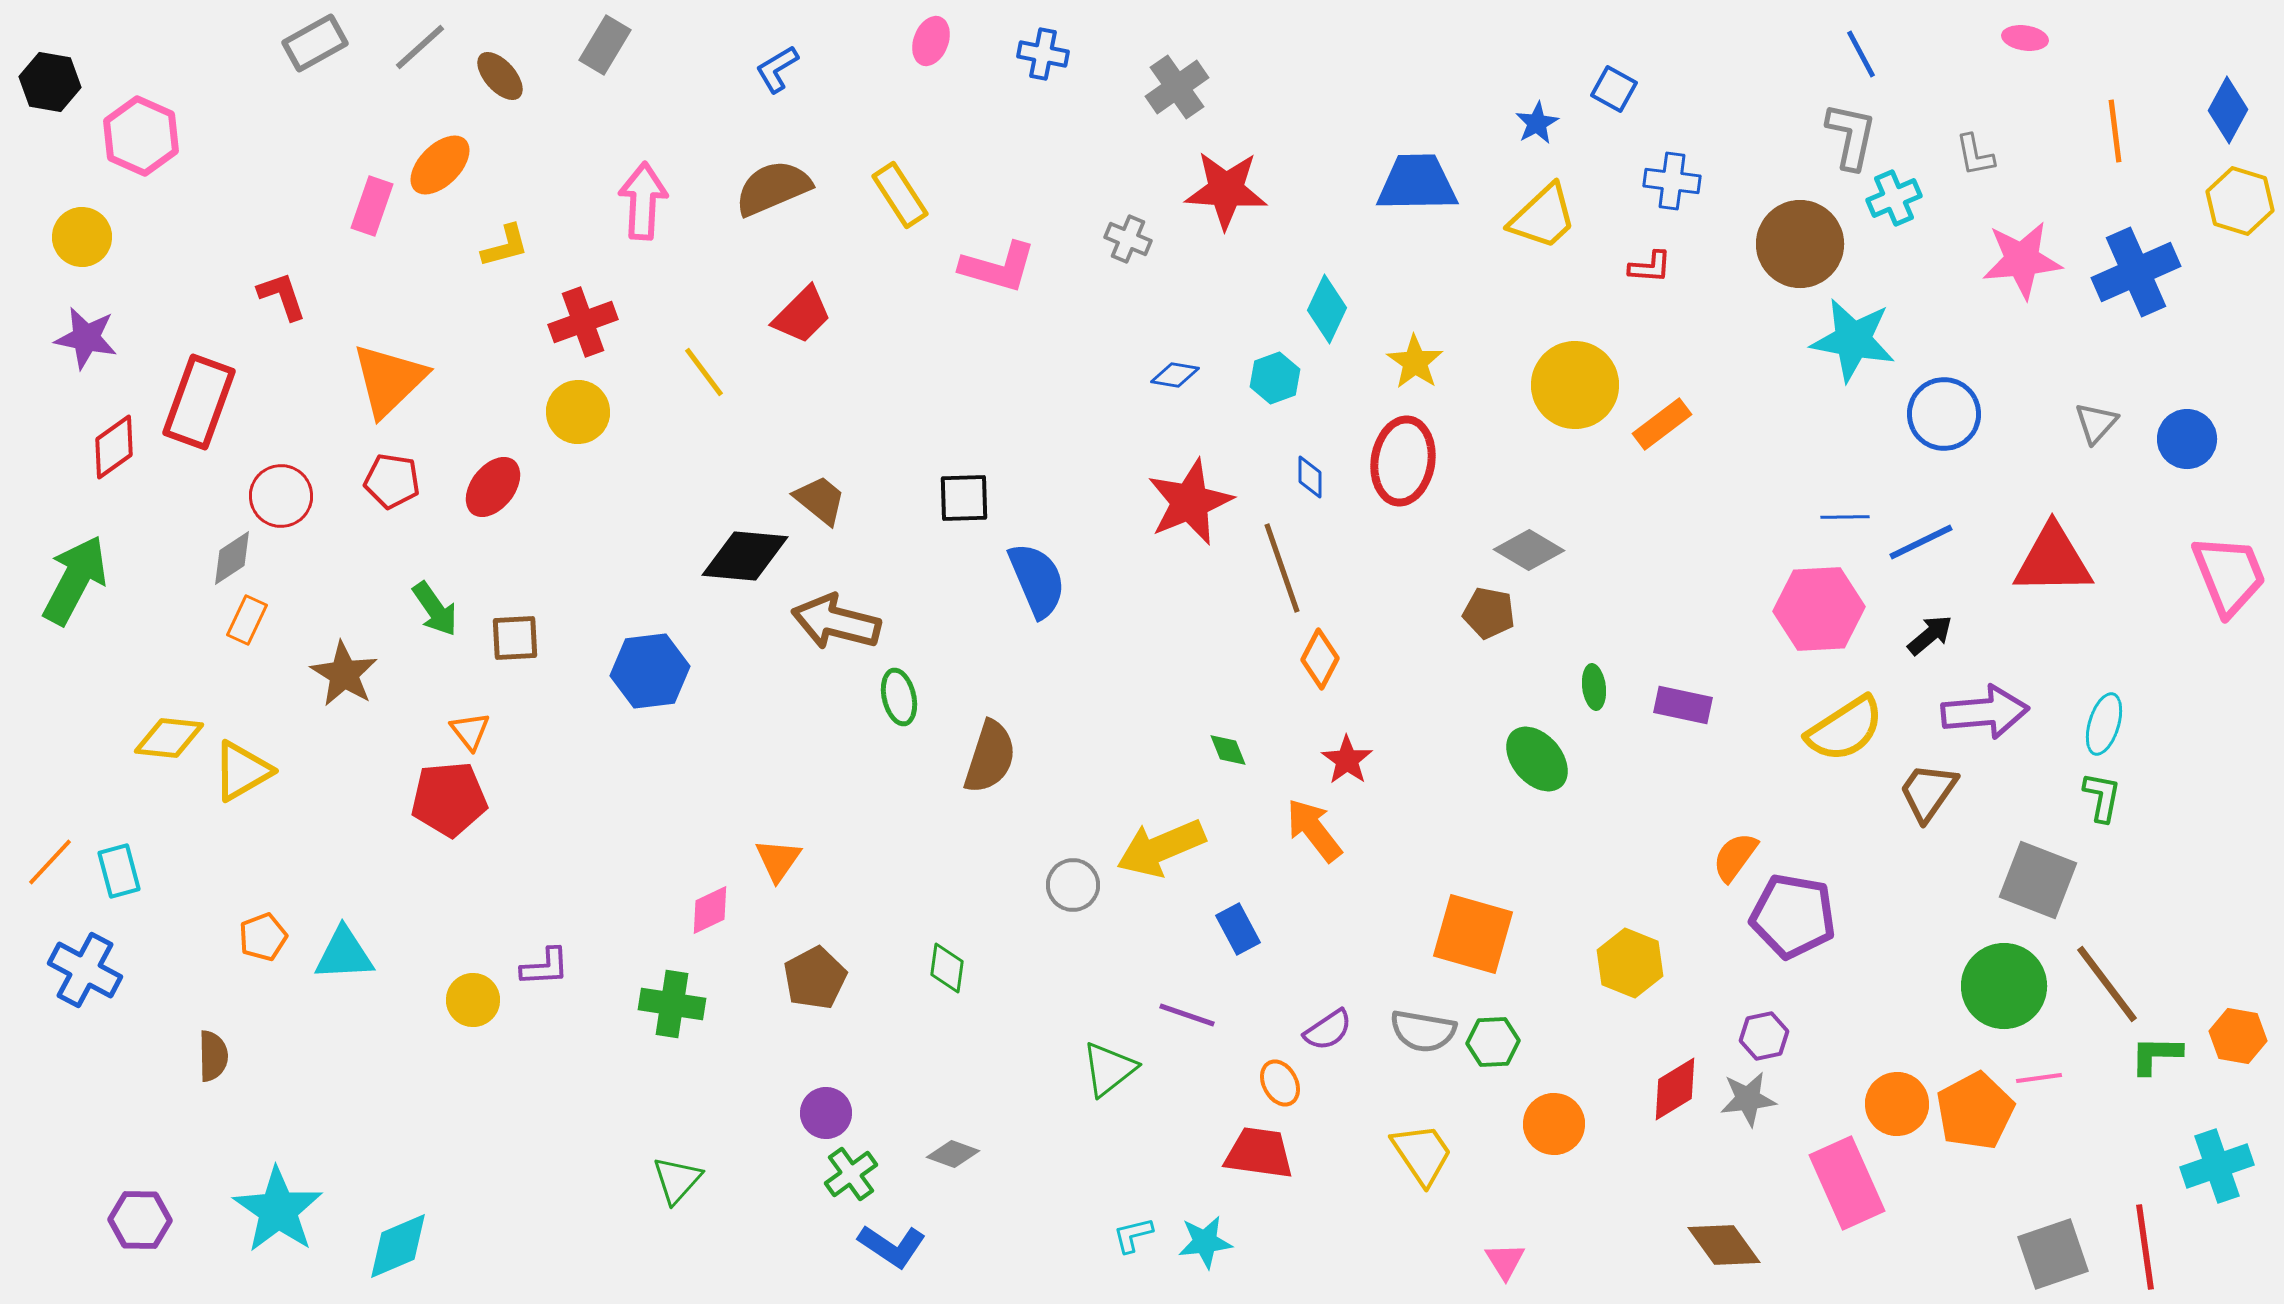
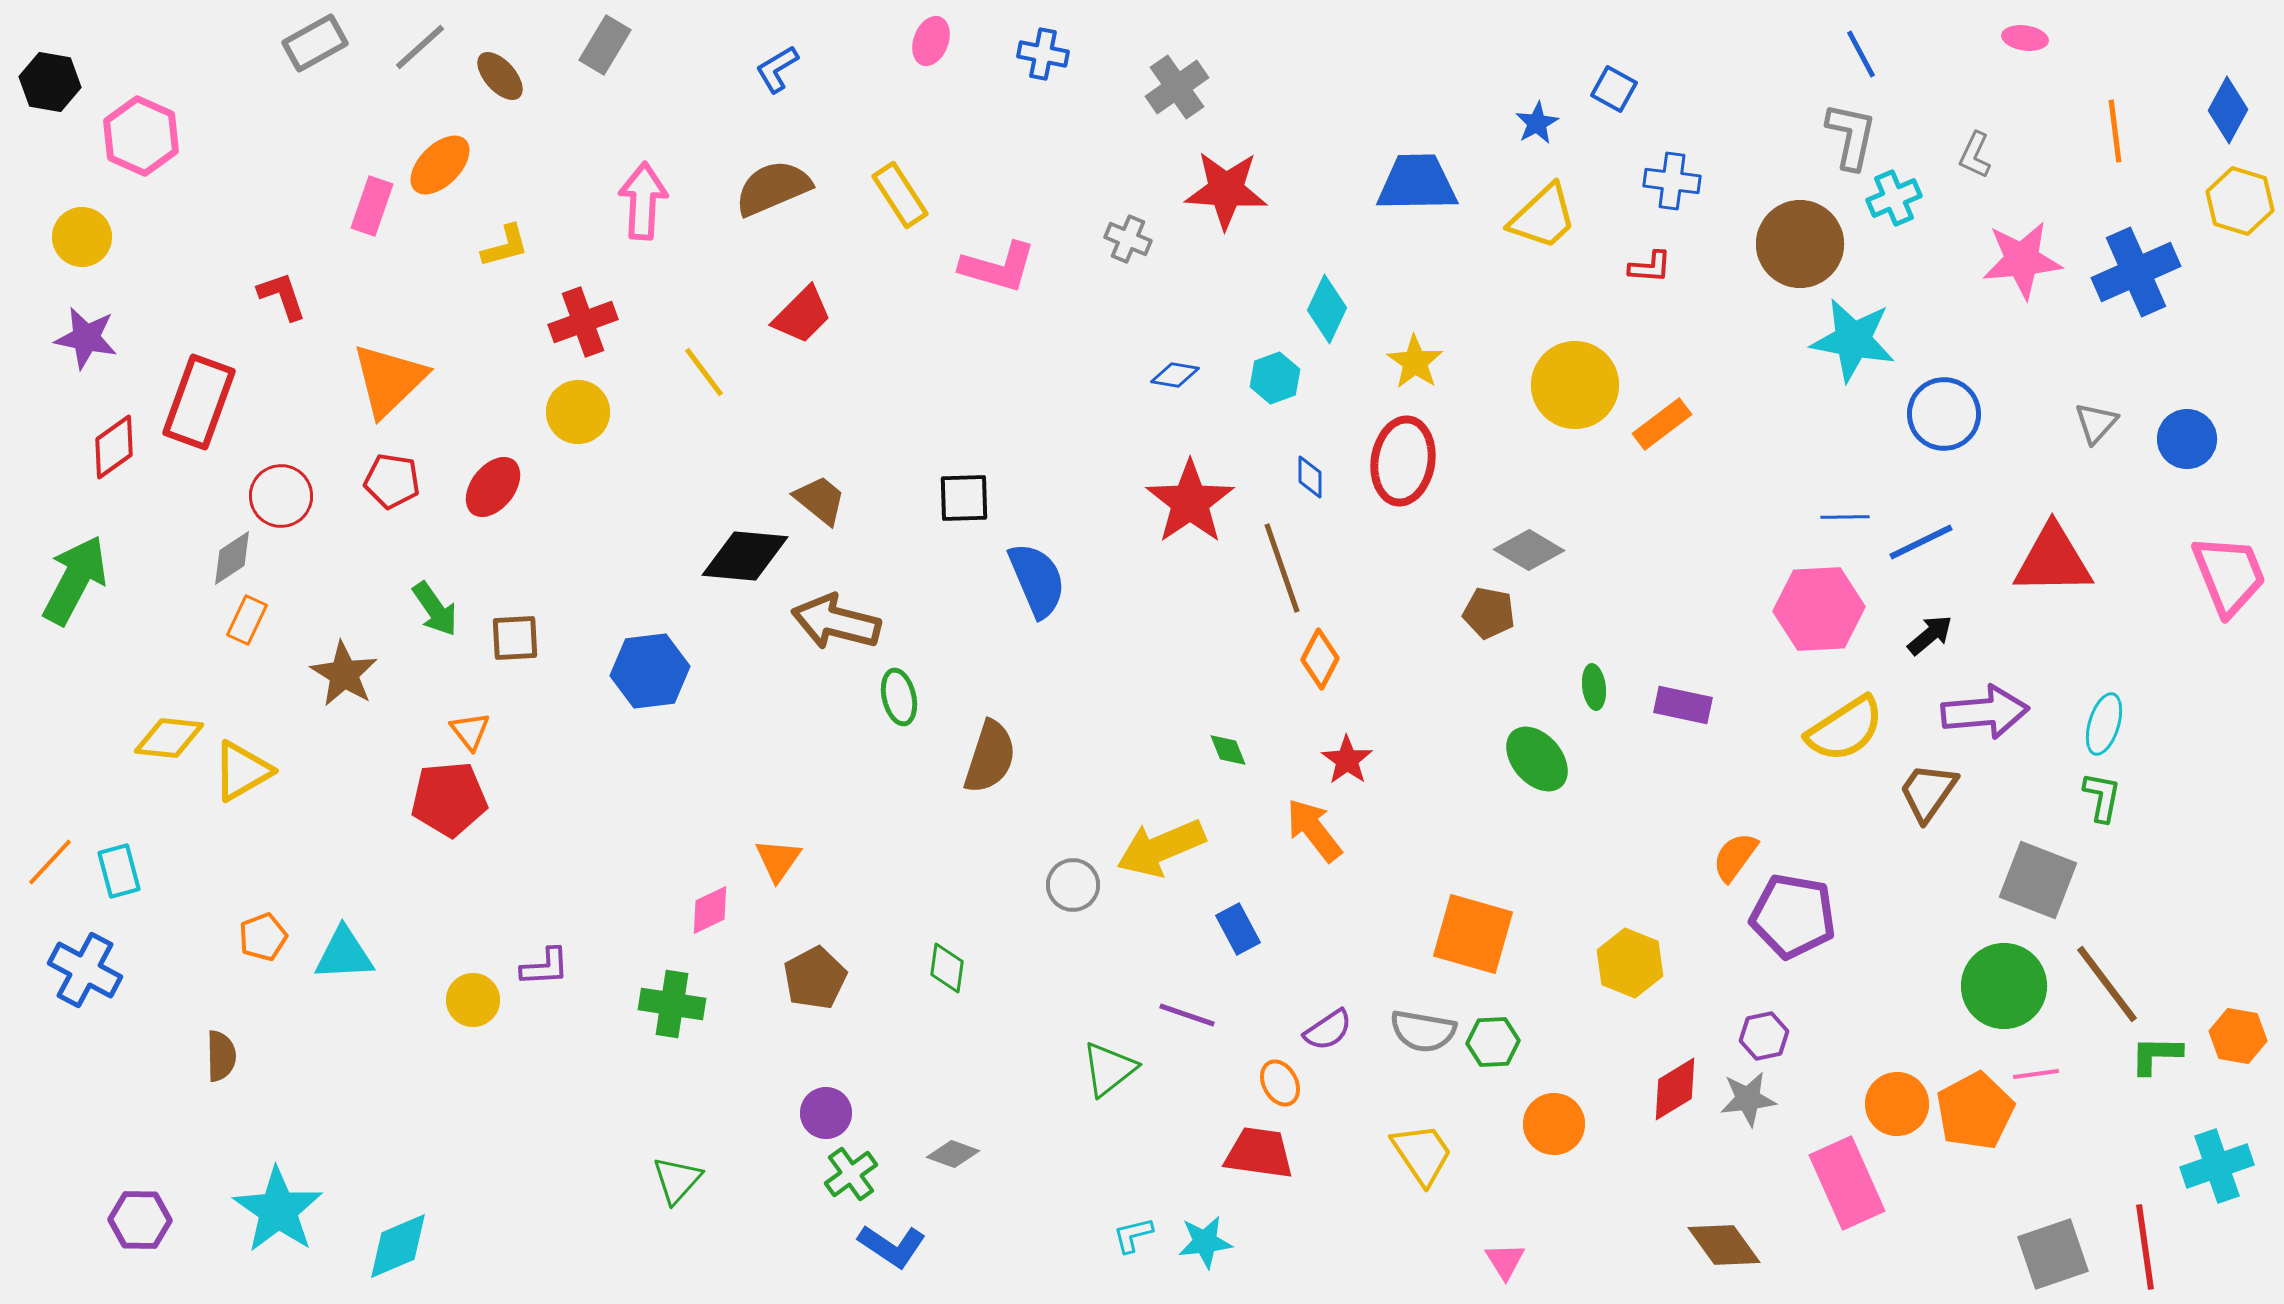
gray L-shape at (1975, 155): rotated 36 degrees clockwise
red star at (1190, 502): rotated 12 degrees counterclockwise
brown semicircle at (213, 1056): moved 8 px right
pink line at (2039, 1078): moved 3 px left, 4 px up
